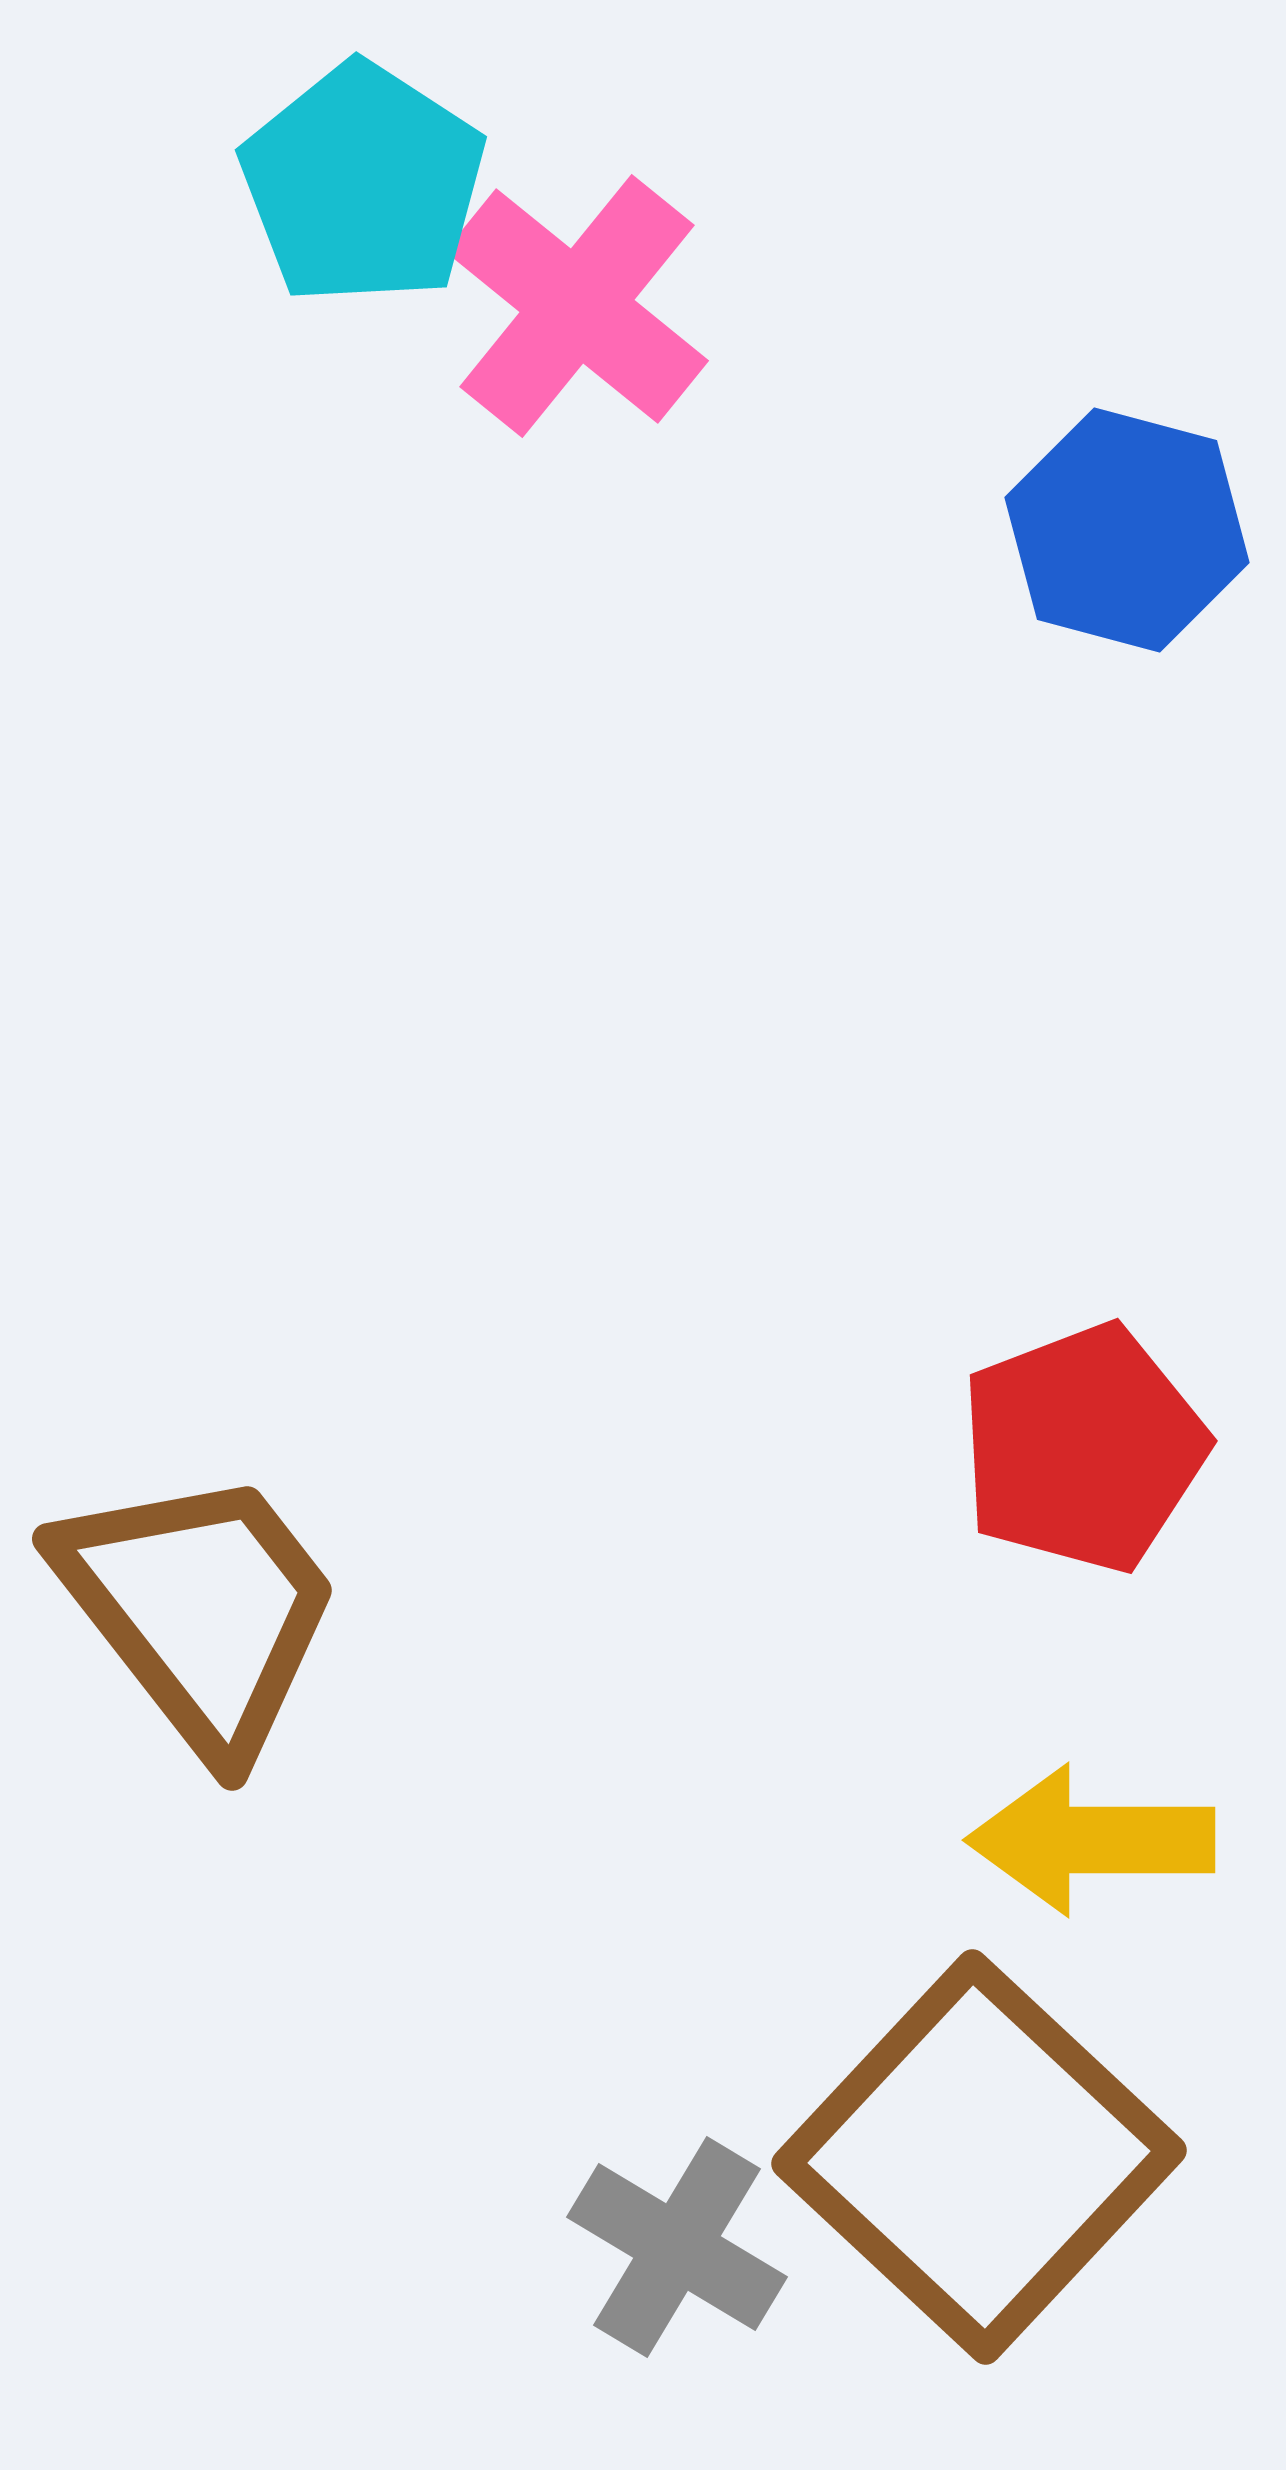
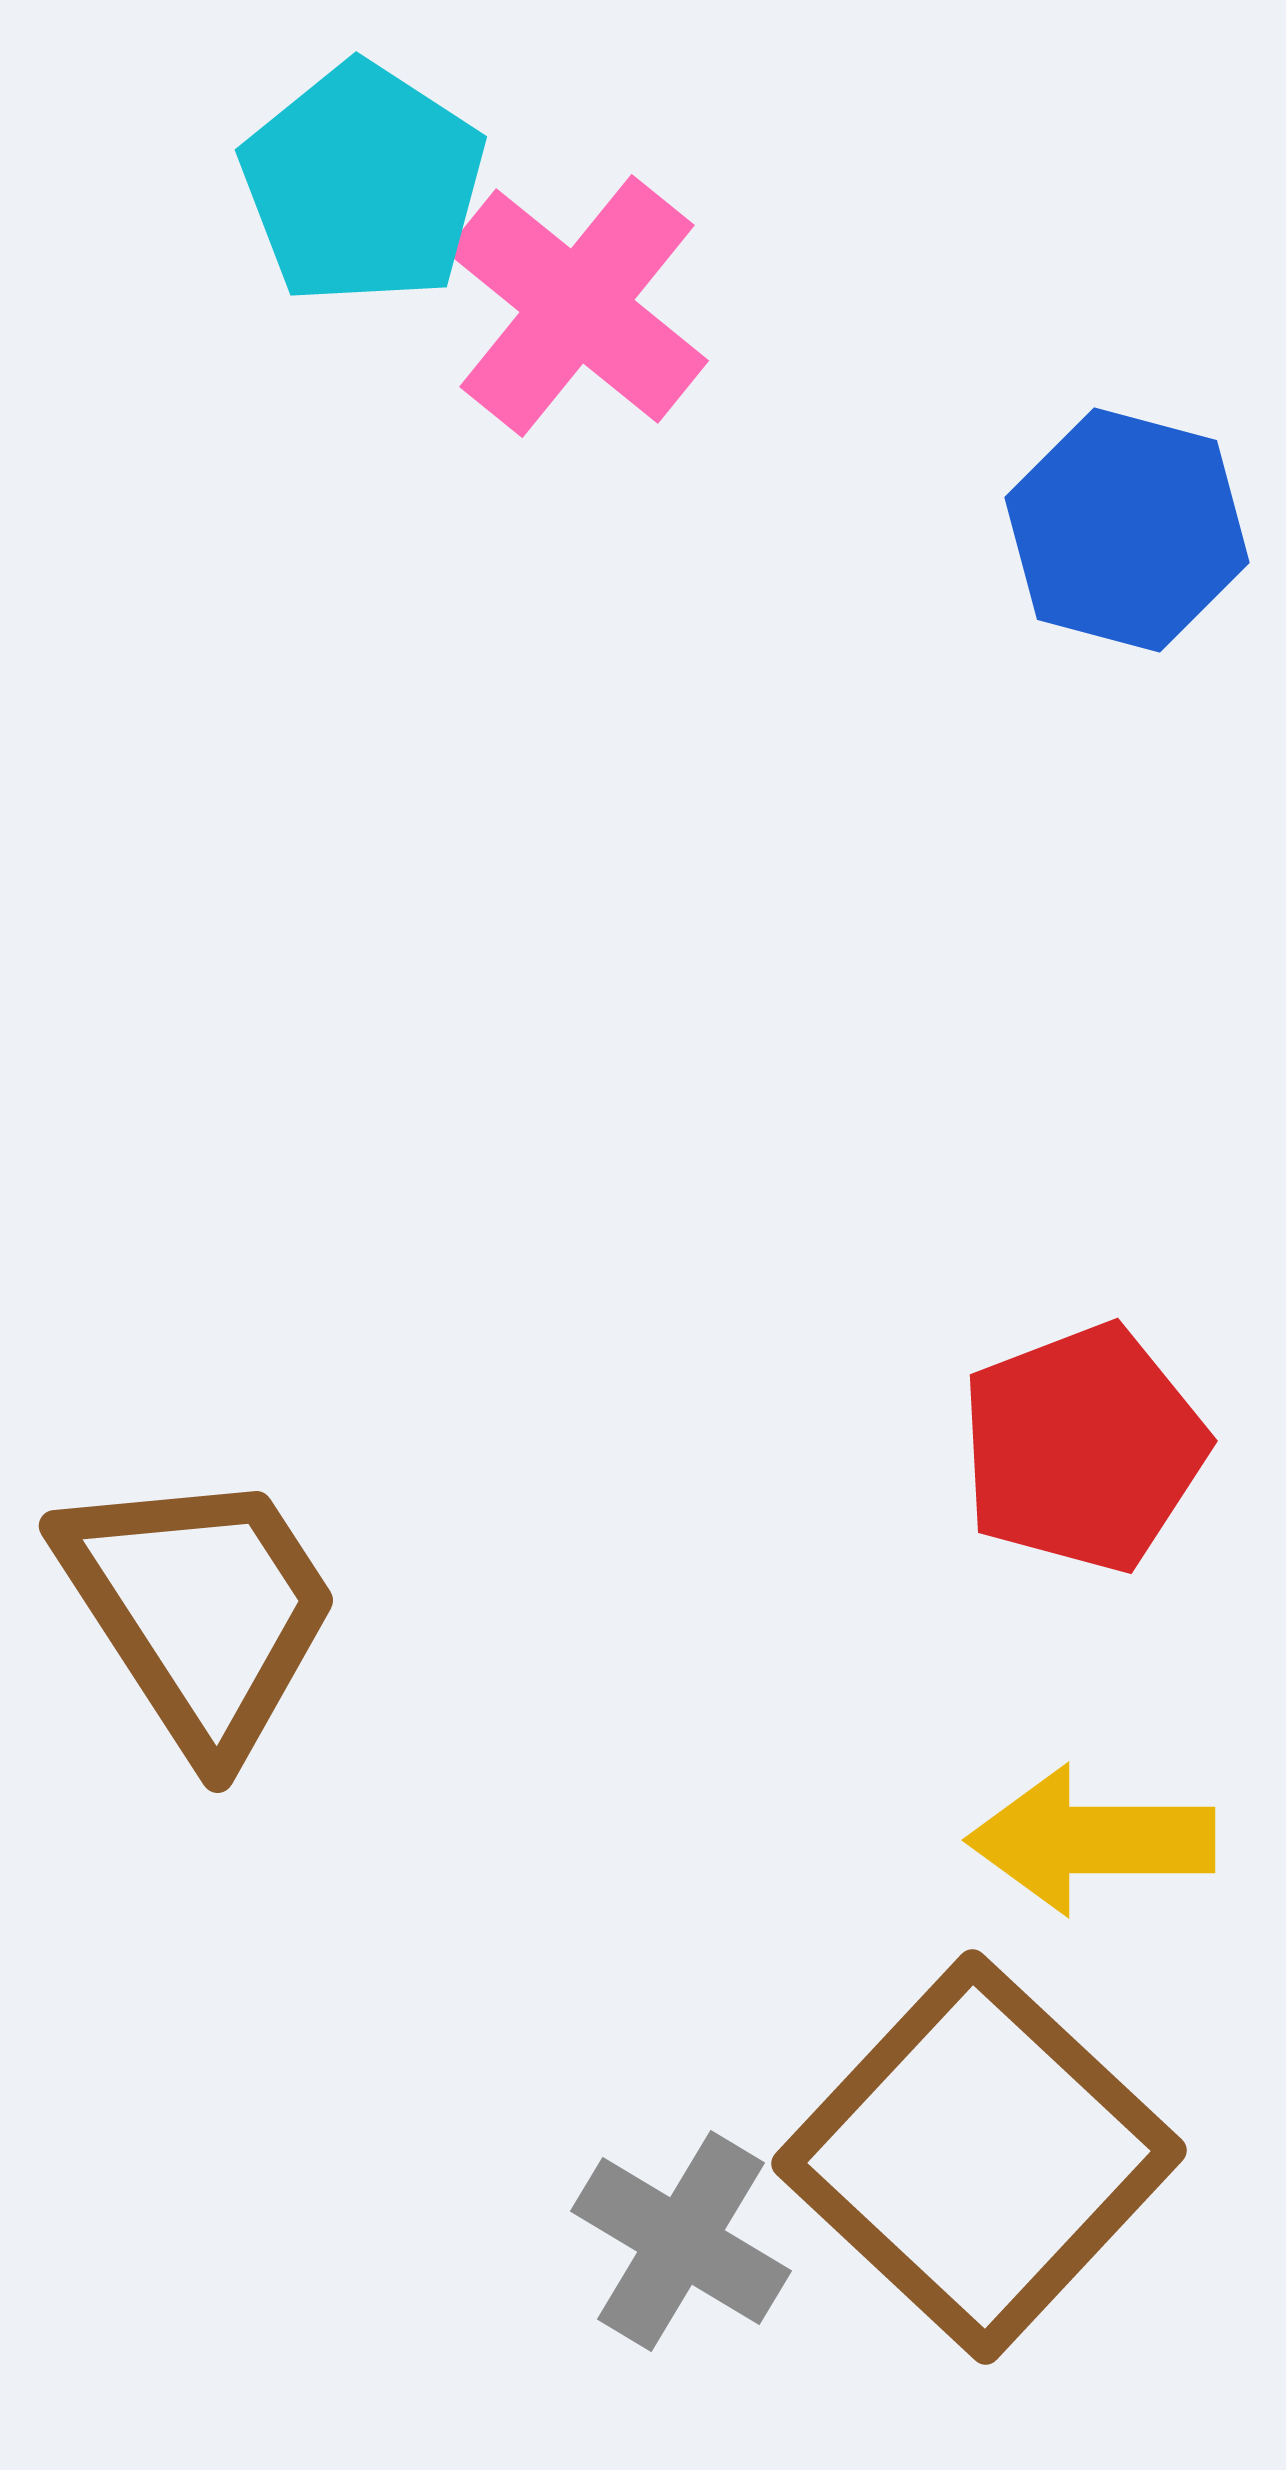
brown trapezoid: rotated 5 degrees clockwise
gray cross: moved 4 px right, 6 px up
